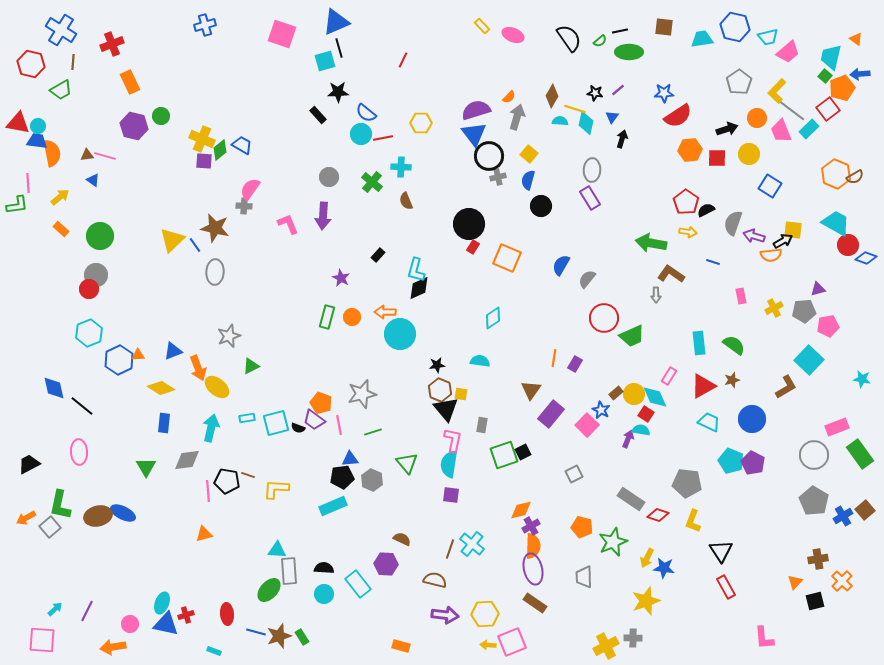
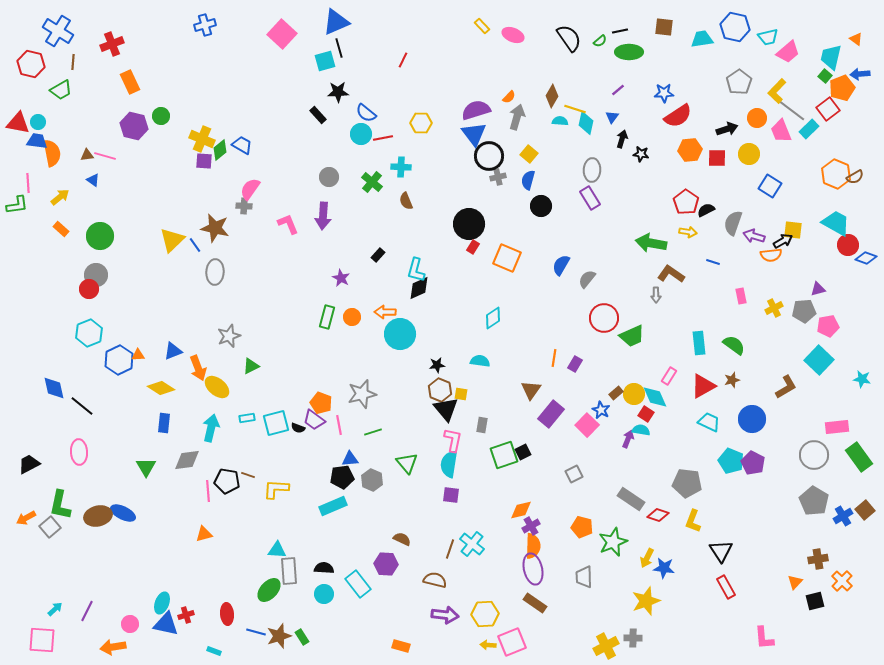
blue cross at (61, 30): moved 3 px left, 1 px down
pink square at (282, 34): rotated 24 degrees clockwise
black star at (595, 93): moved 46 px right, 61 px down
cyan circle at (38, 126): moved 4 px up
cyan square at (809, 360): moved 10 px right
pink rectangle at (837, 427): rotated 15 degrees clockwise
green rectangle at (860, 454): moved 1 px left, 3 px down
